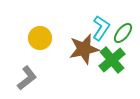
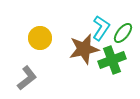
green cross: rotated 20 degrees clockwise
